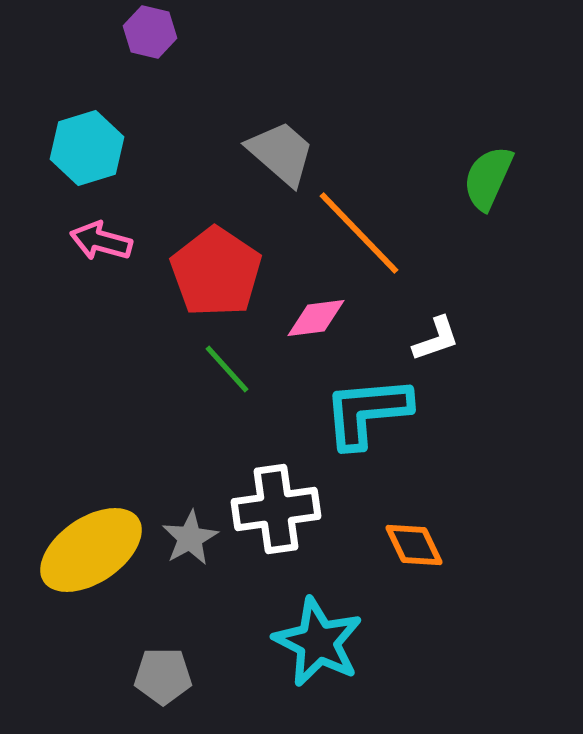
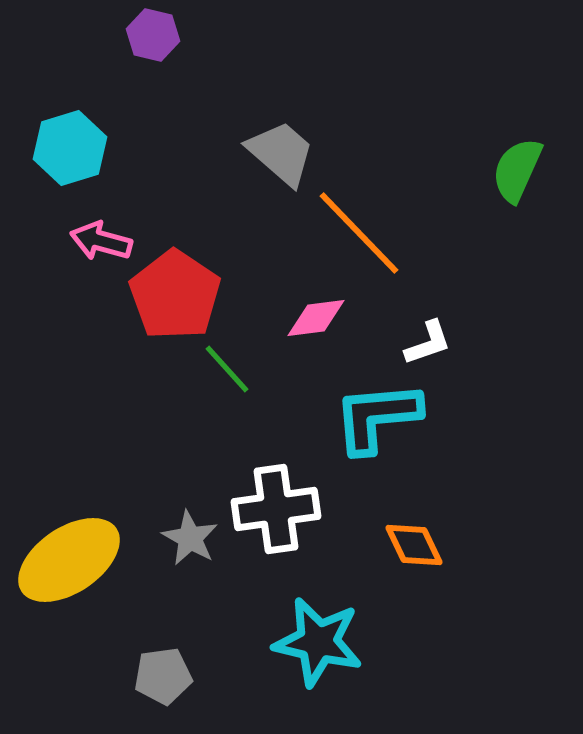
purple hexagon: moved 3 px right, 3 px down
cyan hexagon: moved 17 px left
green semicircle: moved 29 px right, 8 px up
red pentagon: moved 41 px left, 23 px down
white L-shape: moved 8 px left, 4 px down
cyan L-shape: moved 10 px right, 5 px down
gray star: rotated 14 degrees counterclockwise
yellow ellipse: moved 22 px left, 10 px down
cyan star: rotated 14 degrees counterclockwise
gray pentagon: rotated 8 degrees counterclockwise
